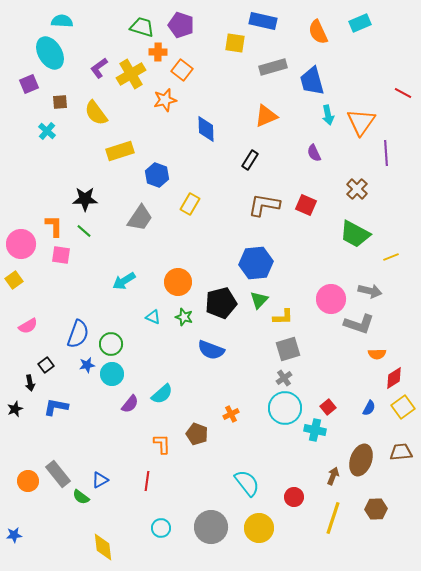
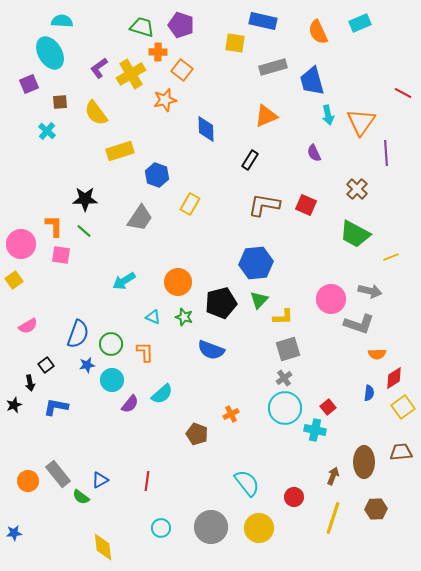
cyan circle at (112, 374): moved 6 px down
blue semicircle at (369, 408): moved 15 px up; rotated 21 degrees counterclockwise
black star at (15, 409): moved 1 px left, 4 px up
orange L-shape at (162, 444): moved 17 px left, 92 px up
brown ellipse at (361, 460): moved 3 px right, 2 px down; rotated 20 degrees counterclockwise
blue star at (14, 535): moved 2 px up
